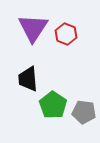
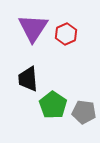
red hexagon: rotated 15 degrees clockwise
